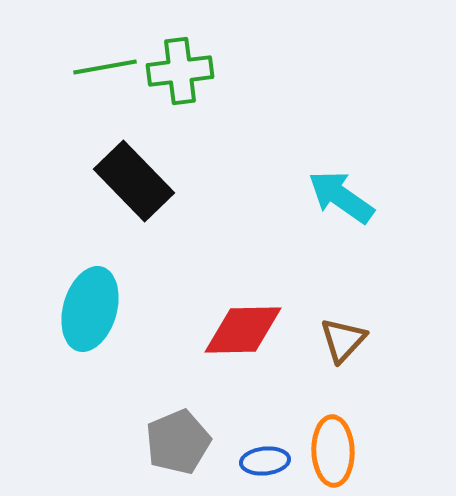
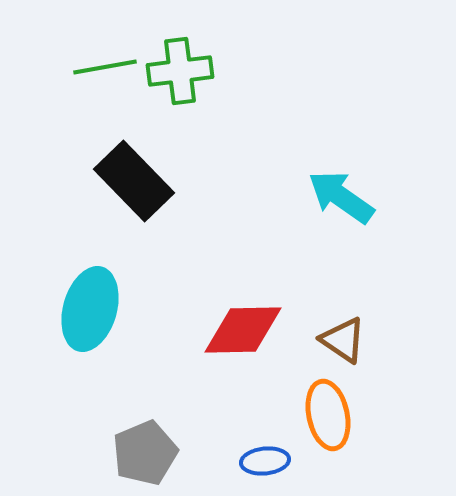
brown triangle: rotated 39 degrees counterclockwise
gray pentagon: moved 33 px left, 11 px down
orange ellipse: moved 5 px left, 36 px up; rotated 10 degrees counterclockwise
